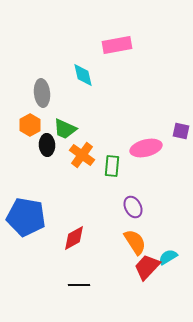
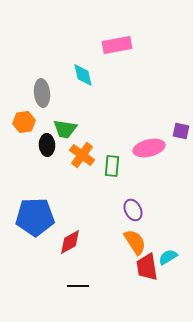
orange hexagon: moved 6 px left, 3 px up; rotated 20 degrees clockwise
green trapezoid: rotated 15 degrees counterclockwise
pink ellipse: moved 3 px right
purple ellipse: moved 3 px down
blue pentagon: moved 9 px right; rotated 12 degrees counterclockwise
red diamond: moved 4 px left, 4 px down
red trapezoid: rotated 52 degrees counterclockwise
black line: moved 1 px left, 1 px down
